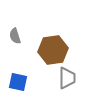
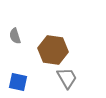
brown hexagon: rotated 16 degrees clockwise
gray trapezoid: rotated 30 degrees counterclockwise
